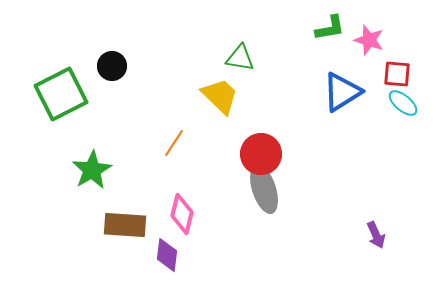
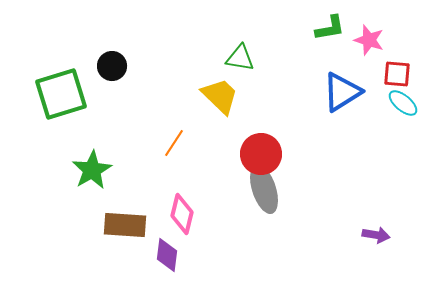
green square: rotated 10 degrees clockwise
purple arrow: rotated 56 degrees counterclockwise
